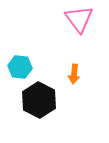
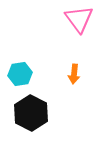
cyan hexagon: moved 7 px down; rotated 15 degrees counterclockwise
black hexagon: moved 8 px left, 13 px down
